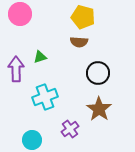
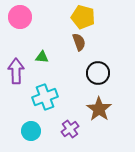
pink circle: moved 3 px down
brown semicircle: rotated 114 degrees counterclockwise
green triangle: moved 2 px right; rotated 24 degrees clockwise
purple arrow: moved 2 px down
cyan circle: moved 1 px left, 9 px up
